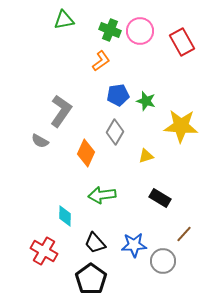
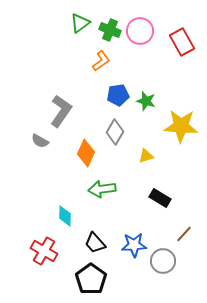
green triangle: moved 16 px right, 3 px down; rotated 25 degrees counterclockwise
green arrow: moved 6 px up
